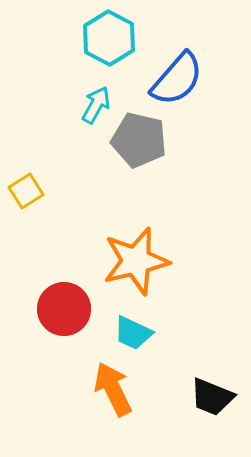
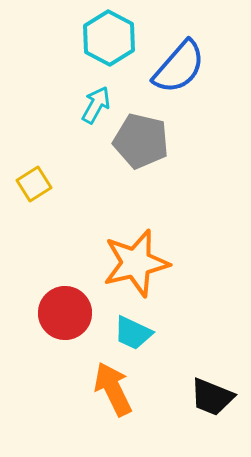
blue semicircle: moved 2 px right, 12 px up
gray pentagon: moved 2 px right, 1 px down
yellow square: moved 8 px right, 7 px up
orange star: moved 2 px down
red circle: moved 1 px right, 4 px down
